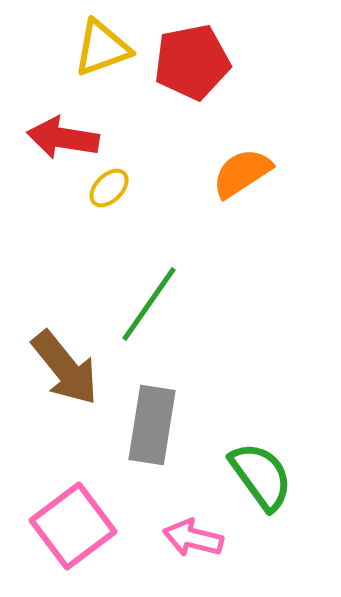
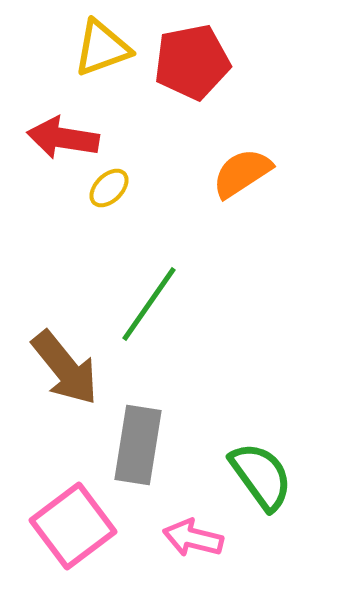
gray rectangle: moved 14 px left, 20 px down
